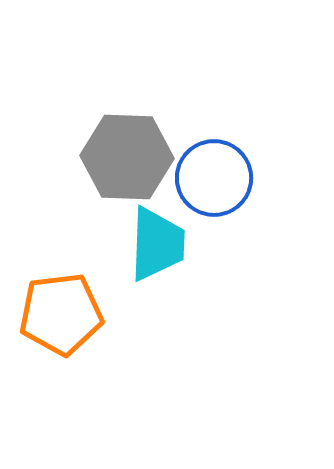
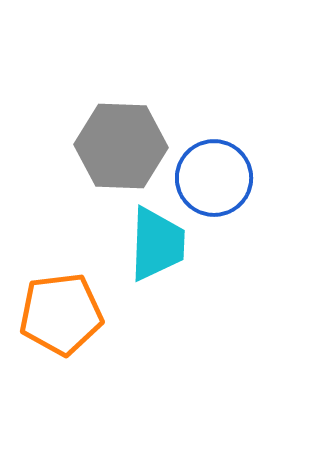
gray hexagon: moved 6 px left, 11 px up
